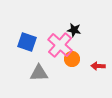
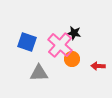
black star: moved 3 px down
